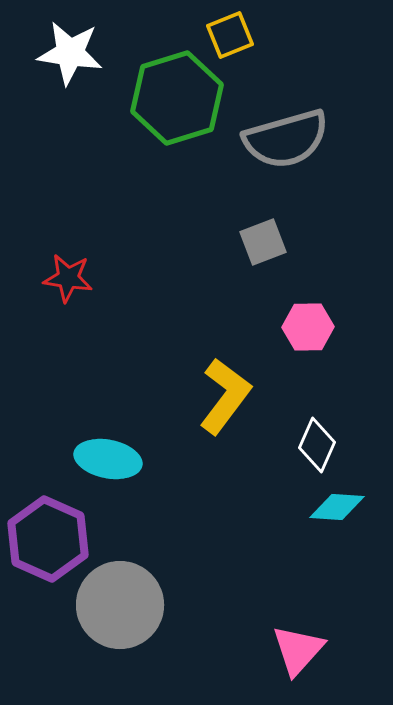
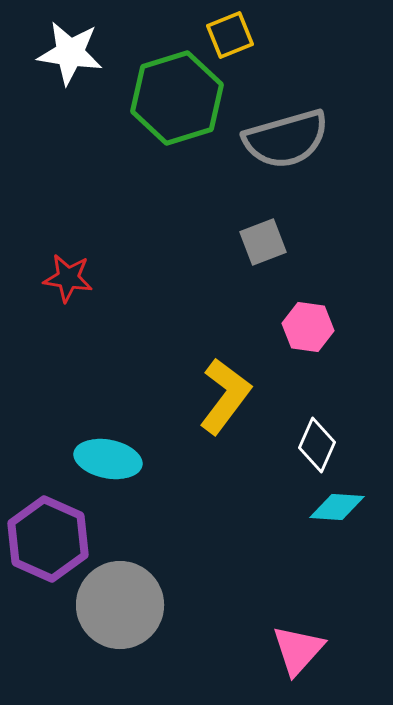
pink hexagon: rotated 9 degrees clockwise
